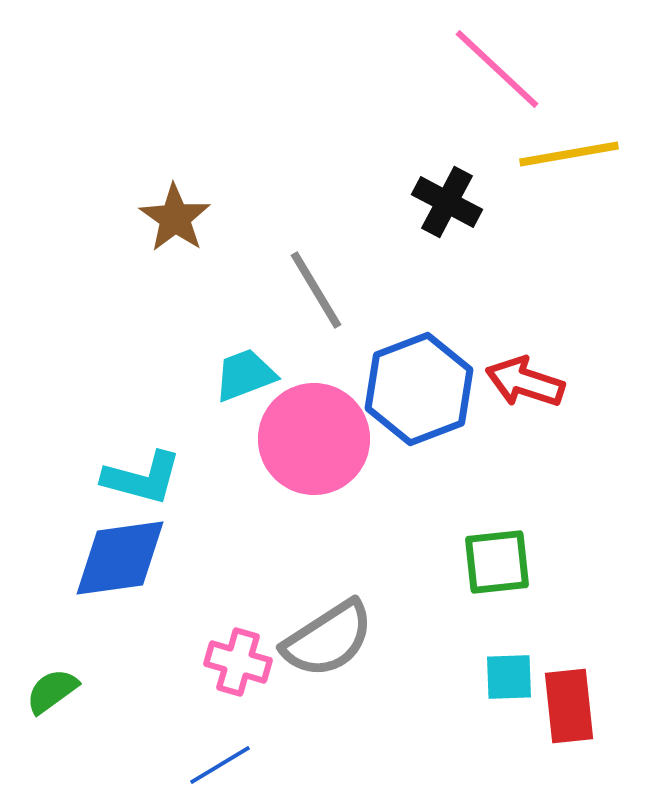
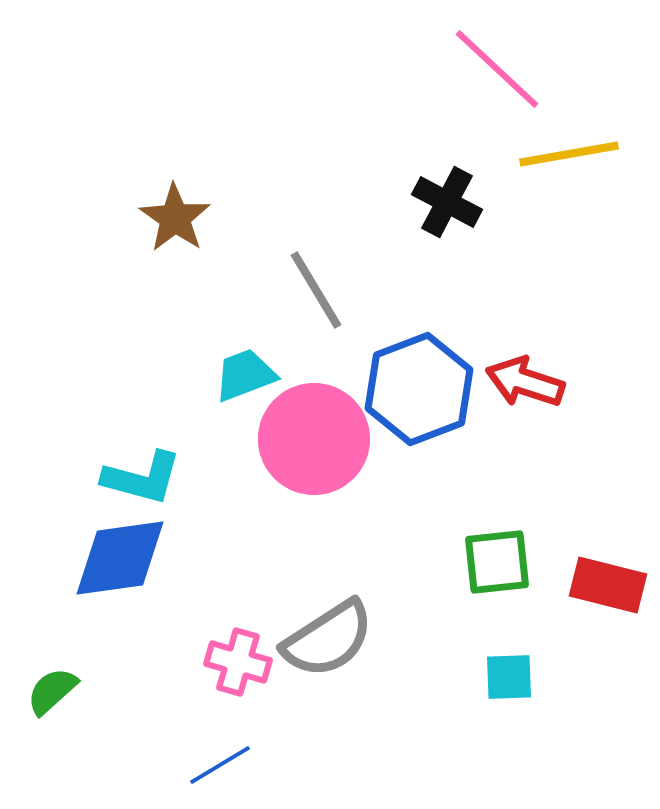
green semicircle: rotated 6 degrees counterclockwise
red rectangle: moved 39 px right, 121 px up; rotated 70 degrees counterclockwise
